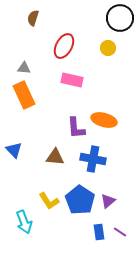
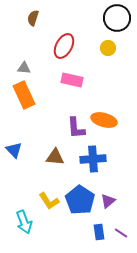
black circle: moved 3 px left
blue cross: rotated 15 degrees counterclockwise
purple line: moved 1 px right, 1 px down
